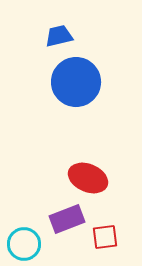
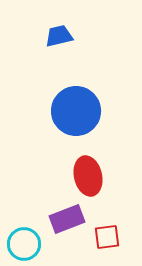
blue circle: moved 29 px down
red ellipse: moved 2 px up; rotated 54 degrees clockwise
red square: moved 2 px right
